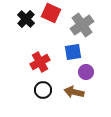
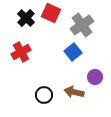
black cross: moved 1 px up
blue square: rotated 30 degrees counterclockwise
red cross: moved 19 px left, 10 px up
purple circle: moved 9 px right, 5 px down
black circle: moved 1 px right, 5 px down
